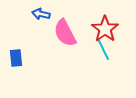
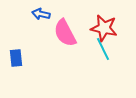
red star: moved 1 px left, 1 px up; rotated 24 degrees counterclockwise
